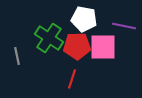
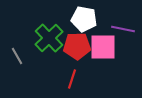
purple line: moved 1 px left, 3 px down
green cross: rotated 12 degrees clockwise
gray line: rotated 18 degrees counterclockwise
